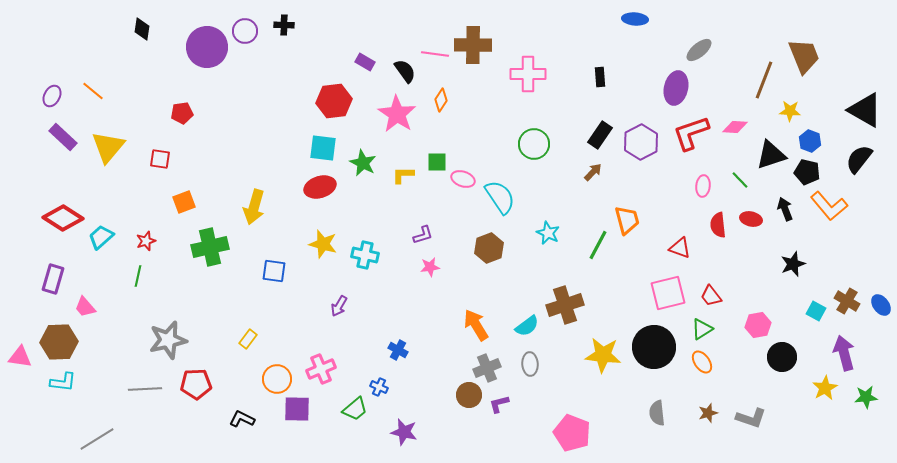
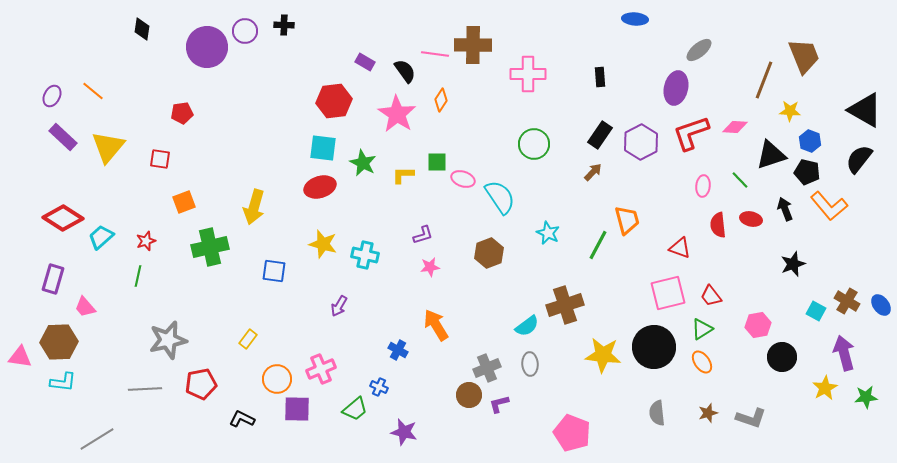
brown hexagon at (489, 248): moved 5 px down
orange arrow at (476, 325): moved 40 px left
red pentagon at (196, 384): moved 5 px right; rotated 8 degrees counterclockwise
